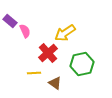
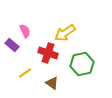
purple rectangle: moved 2 px right, 24 px down
red cross: rotated 30 degrees counterclockwise
yellow line: moved 9 px left; rotated 32 degrees counterclockwise
brown triangle: moved 3 px left
